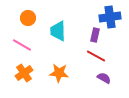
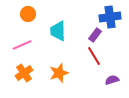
orange circle: moved 4 px up
purple rectangle: rotated 24 degrees clockwise
pink line: rotated 54 degrees counterclockwise
red line: moved 2 px left; rotated 30 degrees clockwise
orange star: rotated 24 degrees counterclockwise
purple semicircle: moved 8 px right, 2 px down; rotated 48 degrees counterclockwise
